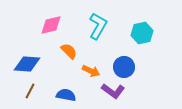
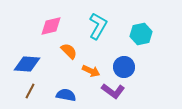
pink diamond: moved 1 px down
cyan hexagon: moved 1 px left, 1 px down
